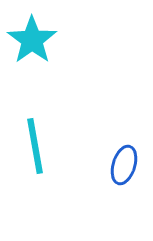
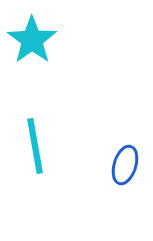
blue ellipse: moved 1 px right
